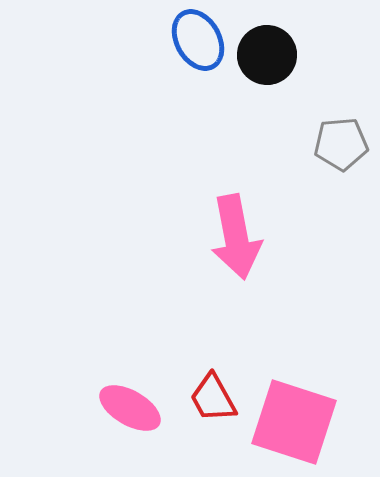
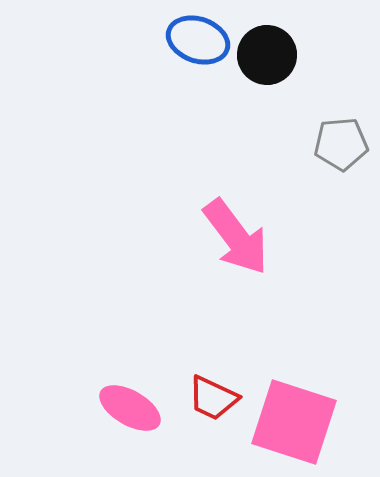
blue ellipse: rotated 42 degrees counterclockwise
pink arrow: rotated 26 degrees counterclockwise
red trapezoid: rotated 36 degrees counterclockwise
